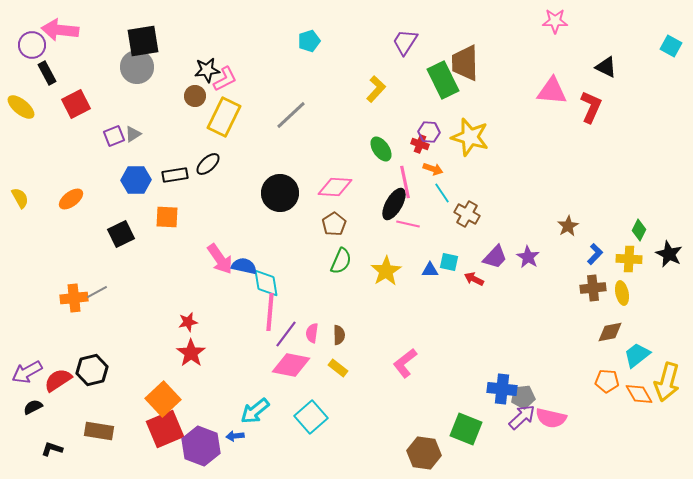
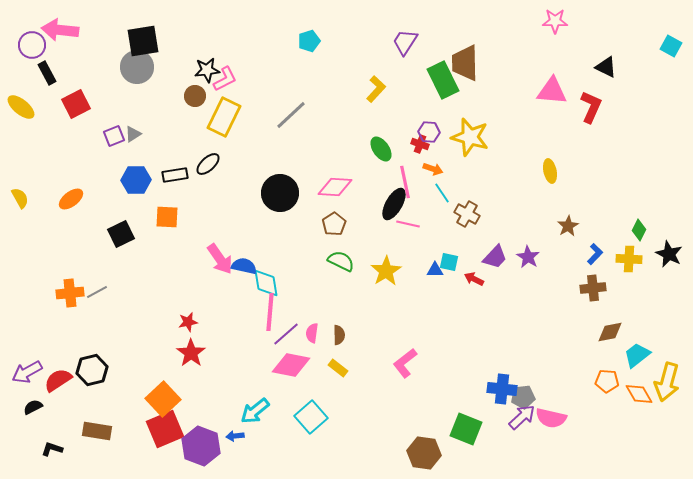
green semicircle at (341, 261): rotated 88 degrees counterclockwise
blue triangle at (430, 270): moved 5 px right
yellow ellipse at (622, 293): moved 72 px left, 122 px up
orange cross at (74, 298): moved 4 px left, 5 px up
purple line at (286, 334): rotated 12 degrees clockwise
brown rectangle at (99, 431): moved 2 px left
